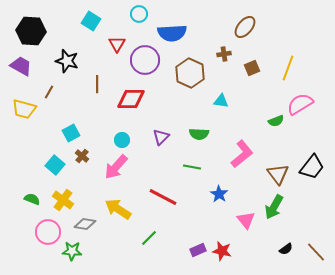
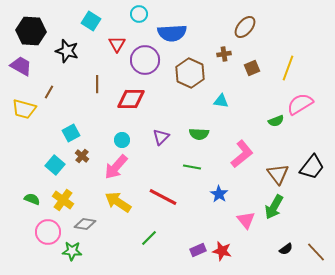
black star at (67, 61): moved 10 px up
yellow arrow at (118, 209): moved 7 px up
